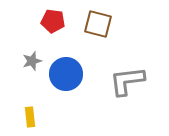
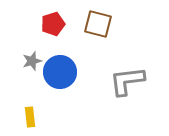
red pentagon: moved 3 px down; rotated 25 degrees counterclockwise
blue circle: moved 6 px left, 2 px up
